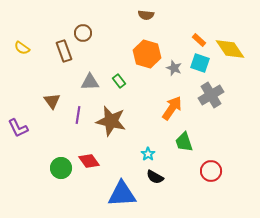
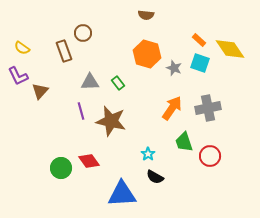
green rectangle: moved 1 px left, 2 px down
gray cross: moved 3 px left, 13 px down; rotated 20 degrees clockwise
brown triangle: moved 12 px left, 10 px up; rotated 18 degrees clockwise
purple line: moved 3 px right, 4 px up; rotated 24 degrees counterclockwise
purple L-shape: moved 52 px up
red circle: moved 1 px left, 15 px up
